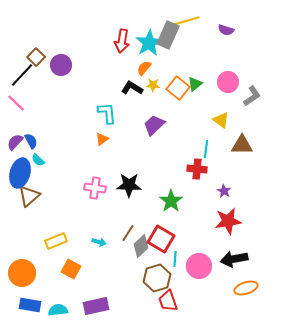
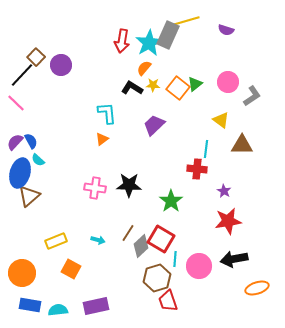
cyan arrow at (99, 242): moved 1 px left, 2 px up
orange ellipse at (246, 288): moved 11 px right
